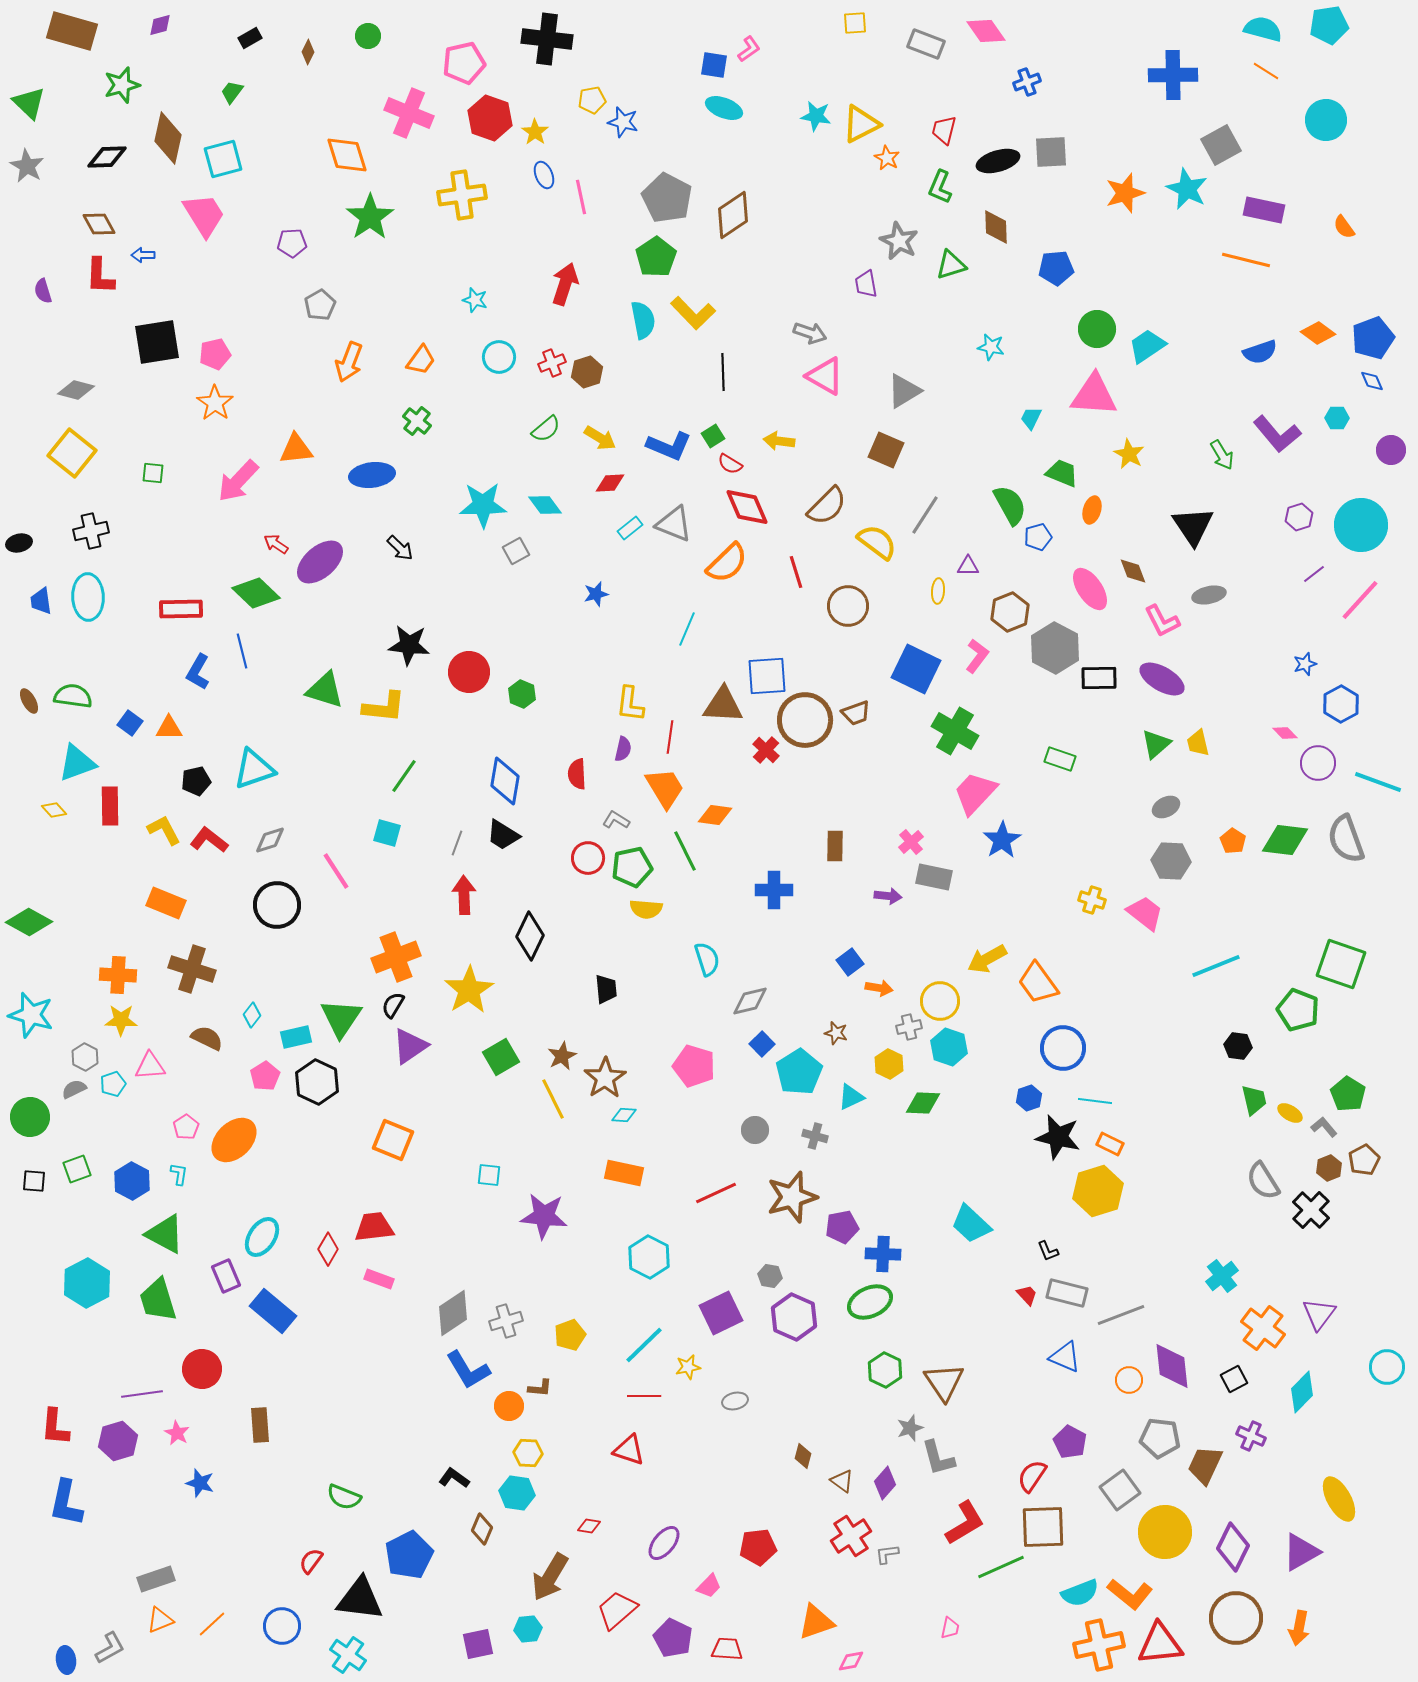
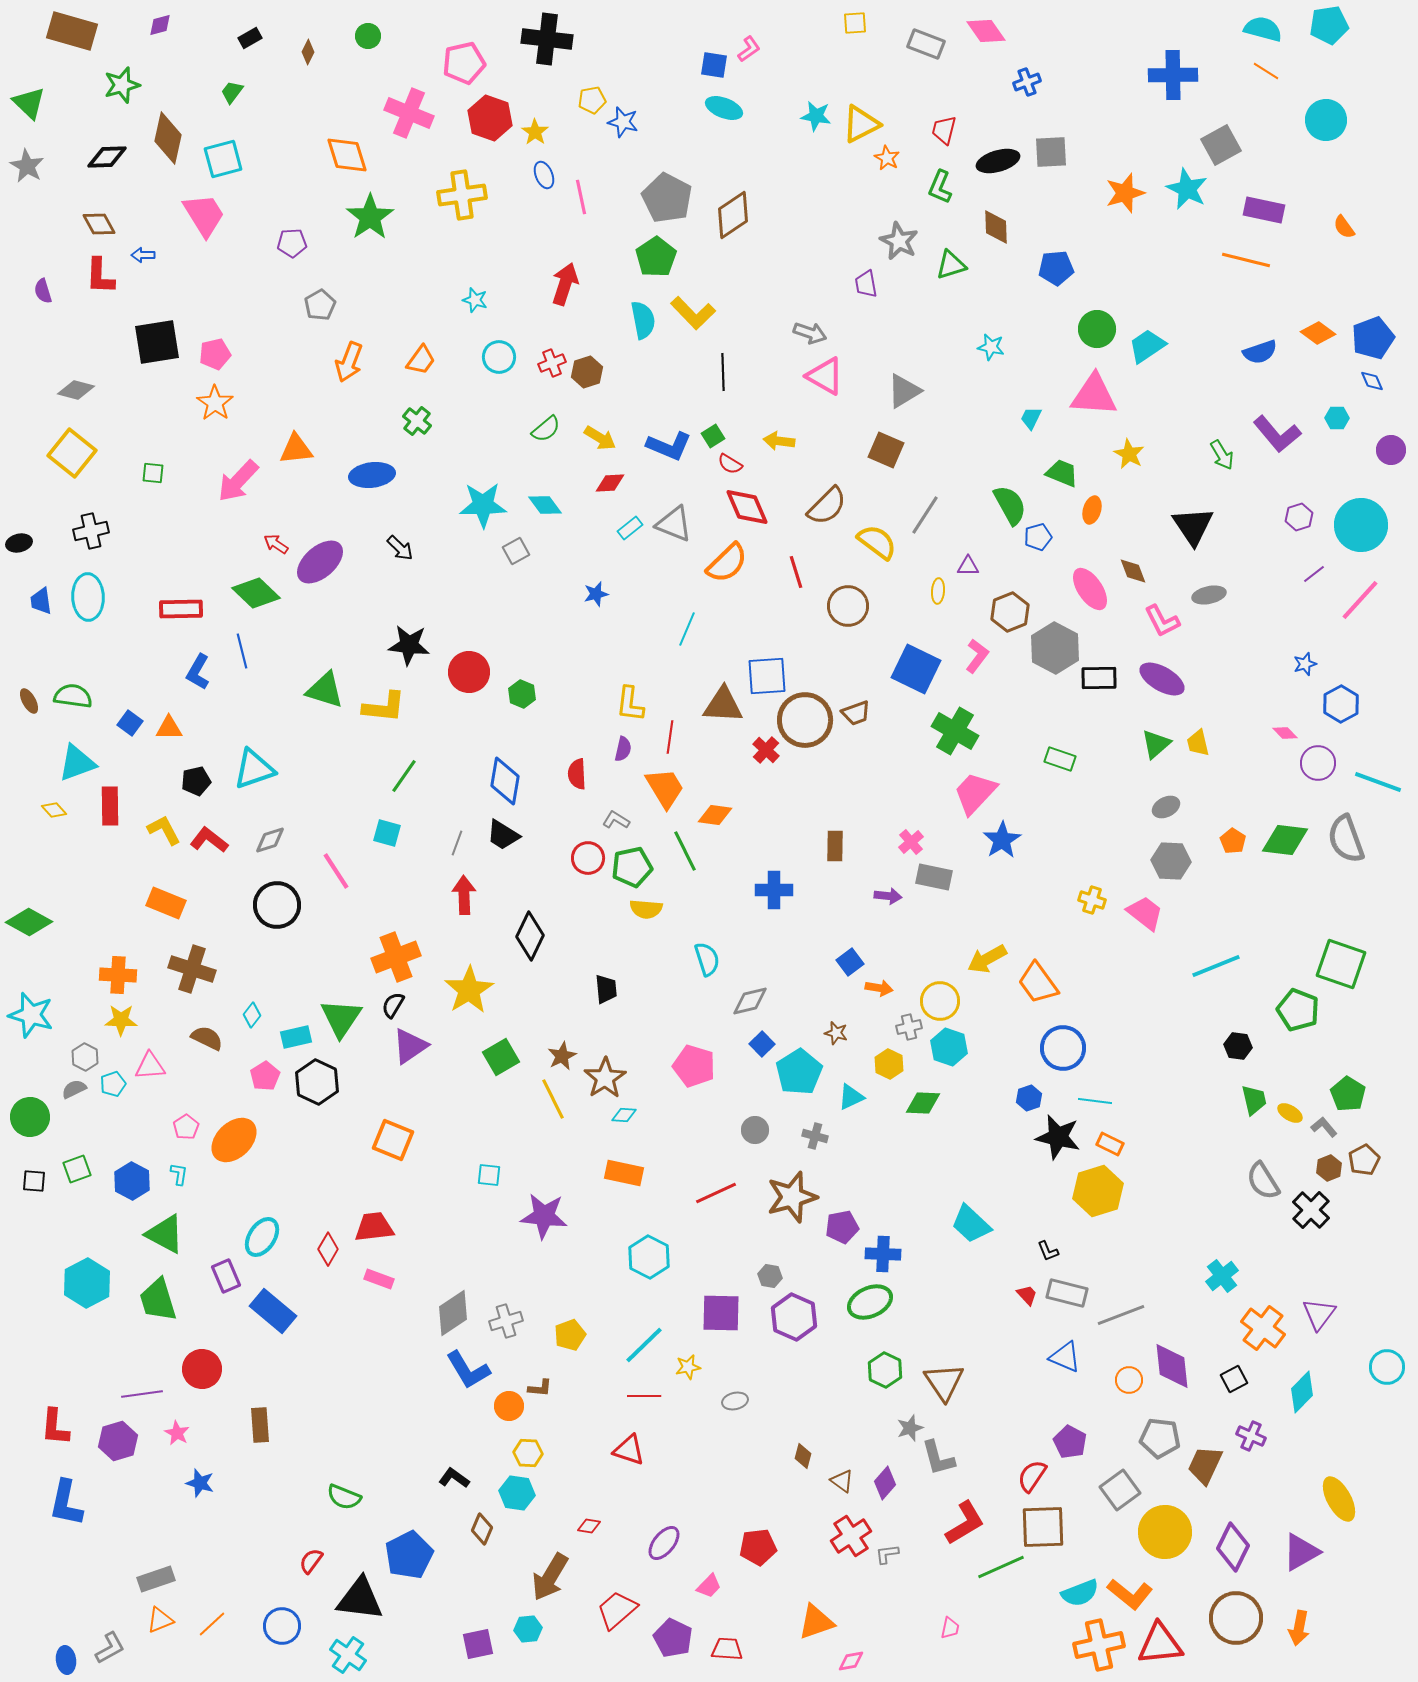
purple square at (721, 1313): rotated 27 degrees clockwise
